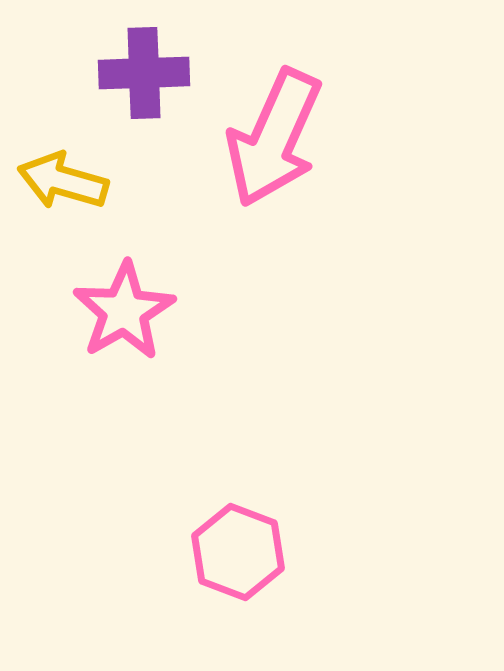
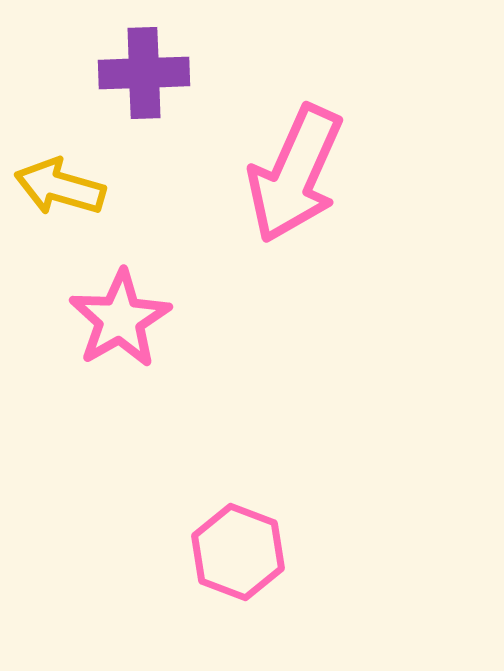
pink arrow: moved 21 px right, 36 px down
yellow arrow: moved 3 px left, 6 px down
pink star: moved 4 px left, 8 px down
